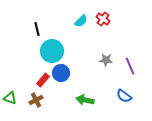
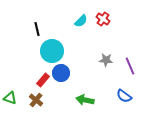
brown cross: rotated 24 degrees counterclockwise
